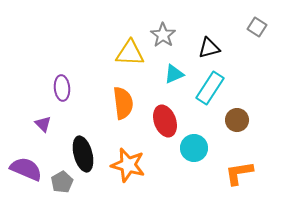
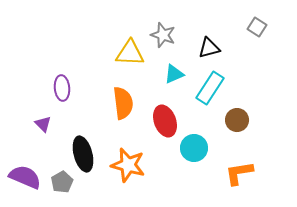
gray star: rotated 15 degrees counterclockwise
purple semicircle: moved 1 px left, 8 px down
